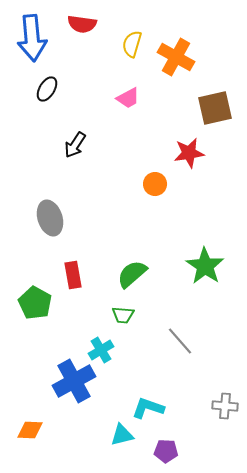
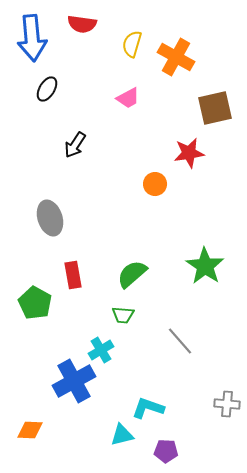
gray cross: moved 2 px right, 2 px up
